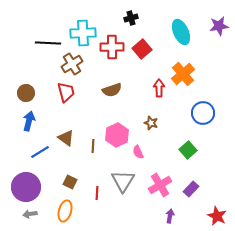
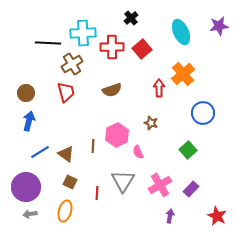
black cross: rotated 24 degrees counterclockwise
brown triangle: moved 16 px down
